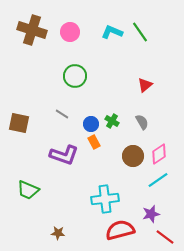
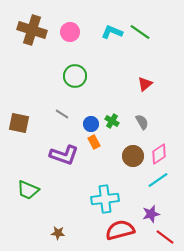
green line: rotated 20 degrees counterclockwise
red triangle: moved 1 px up
